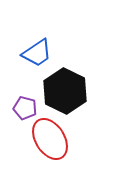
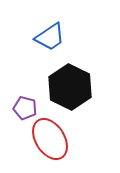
blue trapezoid: moved 13 px right, 16 px up
black hexagon: moved 5 px right, 4 px up
